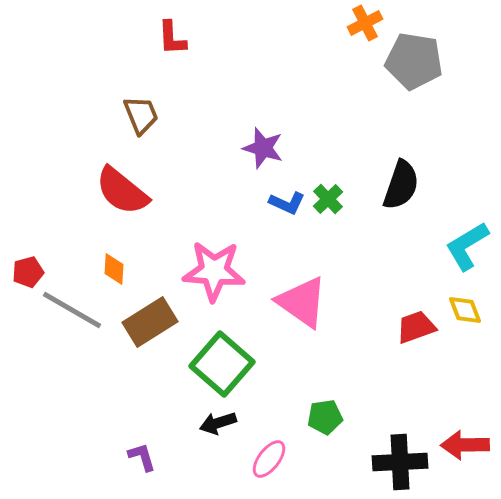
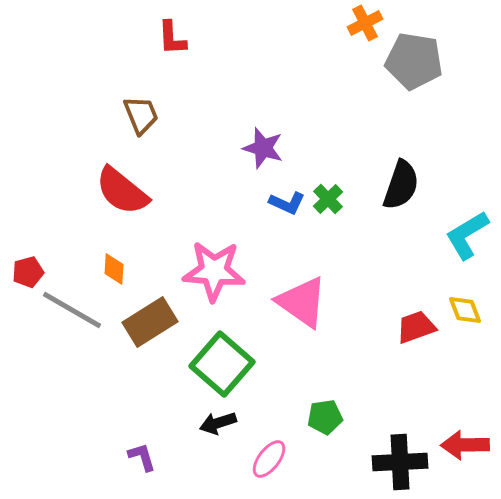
cyan L-shape: moved 11 px up
